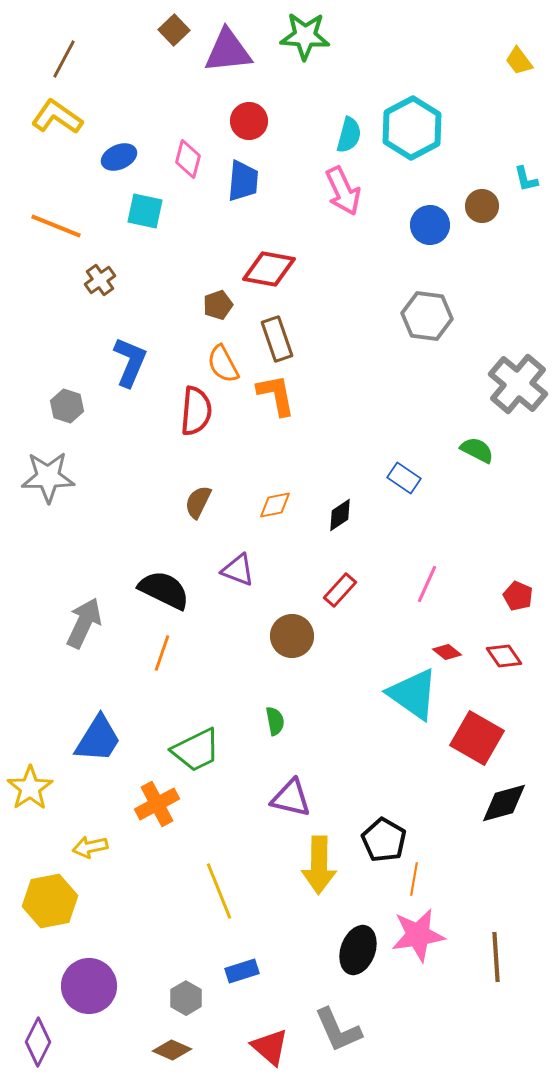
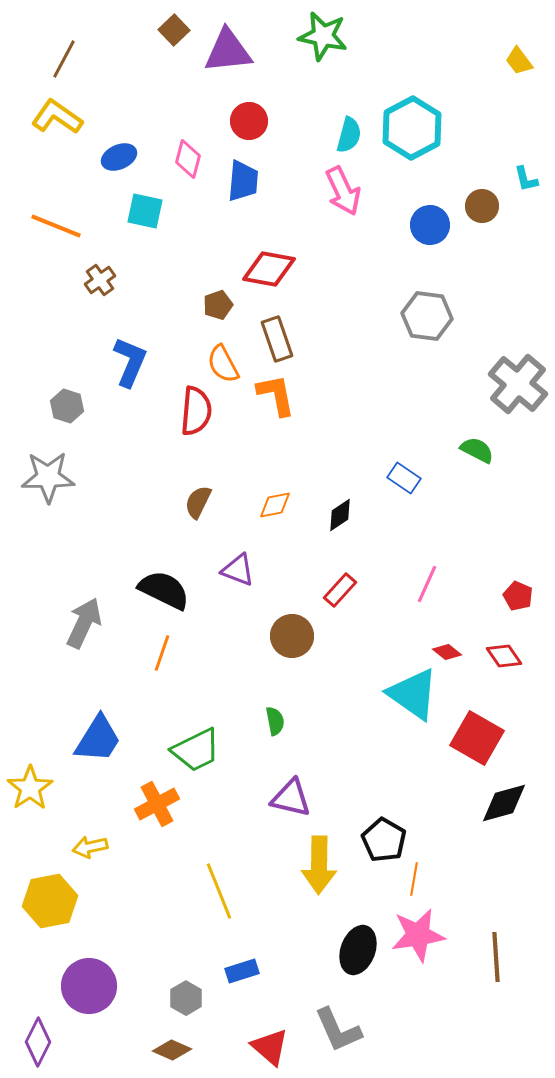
green star at (305, 36): moved 18 px right; rotated 9 degrees clockwise
